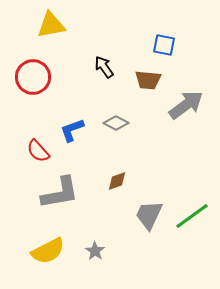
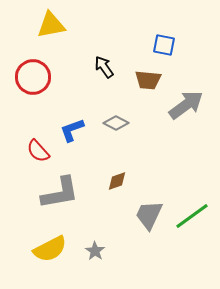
yellow semicircle: moved 2 px right, 2 px up
